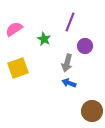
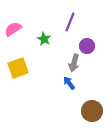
pink semicircle: moved 1 px left
purple circle: moved 2 px right
gray arrow: moved 7 px right
blue arrow: rotated 32 degrees clockwise
